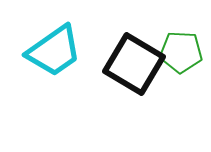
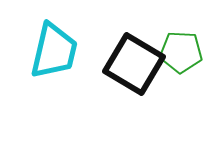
cyan trapezoid: rotated 42 degrees counterclockwise
